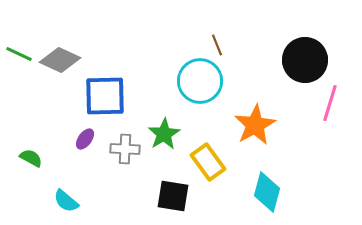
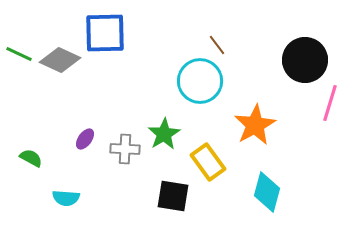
brown line: rotated 15 degrees counterclockwise
blue square: moved 63 px up
cyan semicircle: moved 3 px up; rotated 36 degrees counterclockwise
